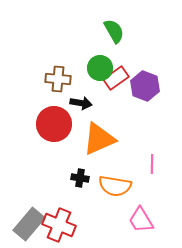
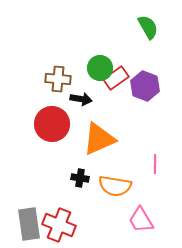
green semicircle: moved 34 px right, 4 px up
black arrow: moved 4 px up
red circle: moved 2 px left
pink line: moved 3 px right
gray rectangle: rotated 48 degrees counterclockwise
